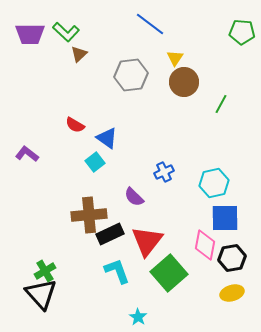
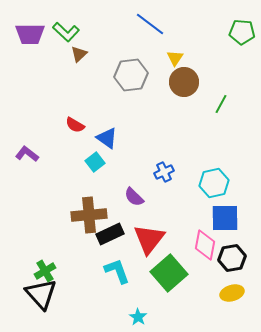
red triangle: moved 2 px right, 2 px up
